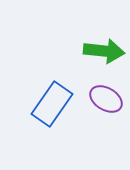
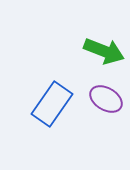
green arrow: rotated 15 degrees clockwise
